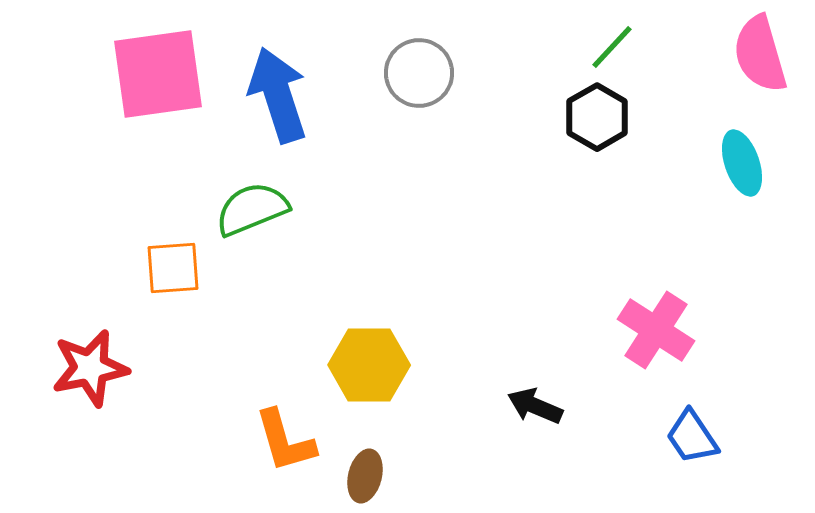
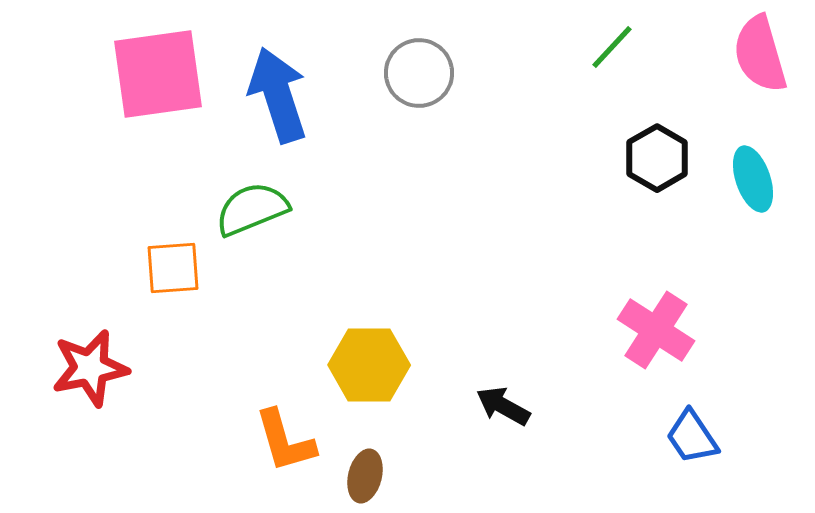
black hexagon: moved 60 px right, 41 px down
cyan ellipse: moved 11 px right, 16 px down
black arrow: moved 32 px left; rotated 6 degrees clockwise
